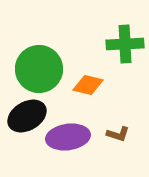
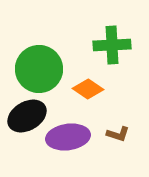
green cross: moved 13 px left, 1 px down
orange diamond: moved 4 px down; rotated 20 degrees clockwise
